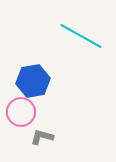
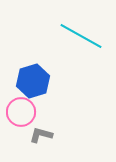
blue hexagon: rotated 8 degrees counterclockwise
gray L-shape: moved 1 px left, 2 px up
